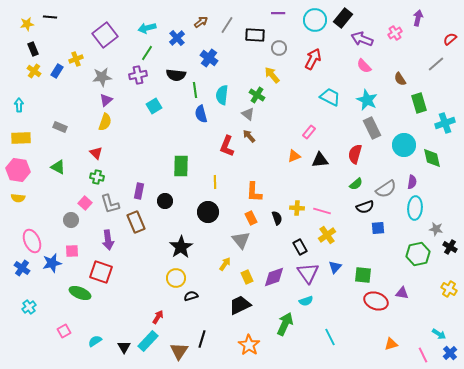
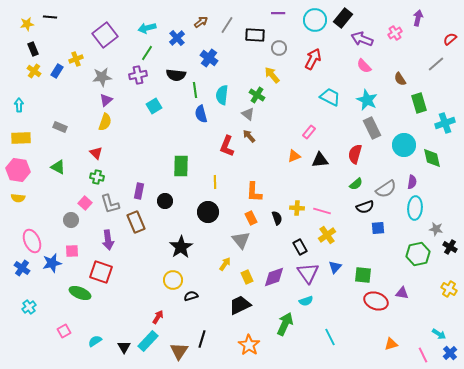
yellow circle at (176, 278): moved 3 px left, 2 px down
